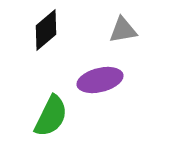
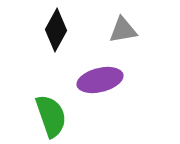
black diamond: moved 10 px right; rotated 21 degrees counterclockwise
green semicircle: rotated 45 degrees counterclockwise
